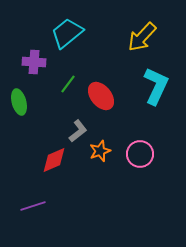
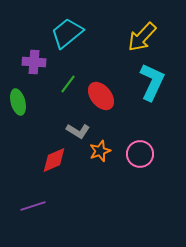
cyan L-shape: moved 4 px left, 4 px up
green ellipse: moved 1 px left
gray L-shape: rotated 70 degrees clockwise
